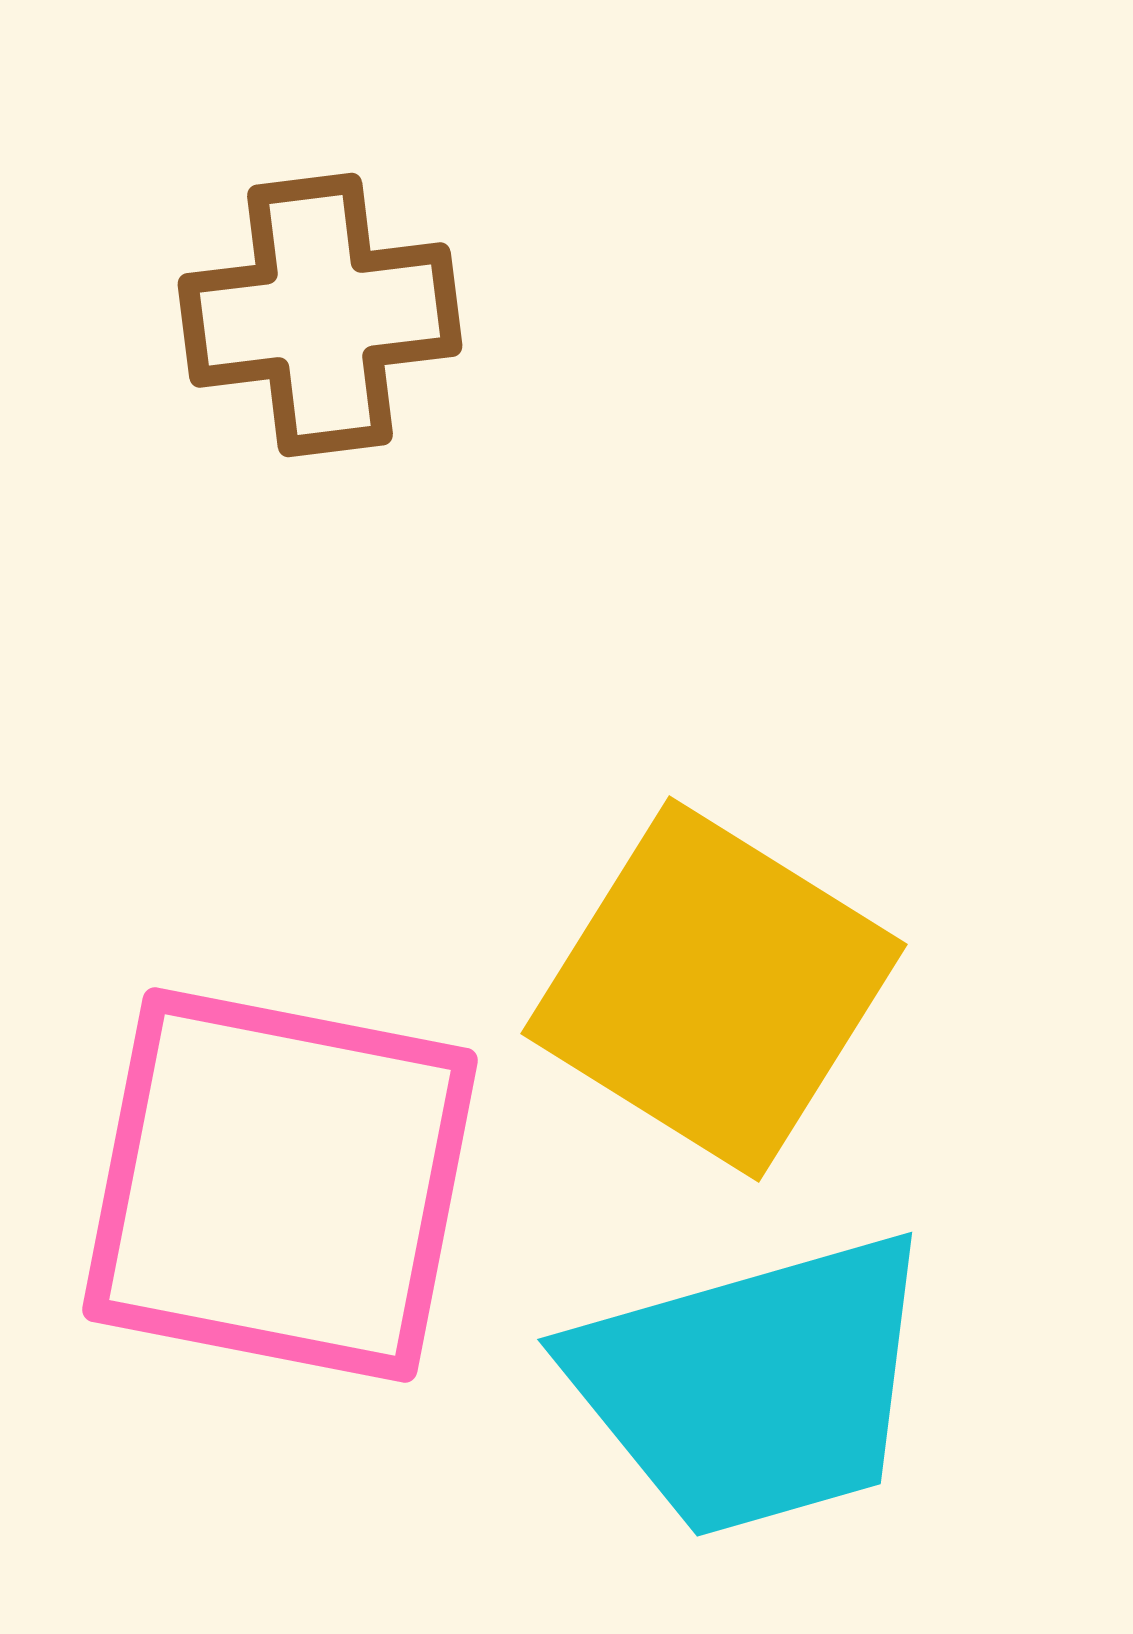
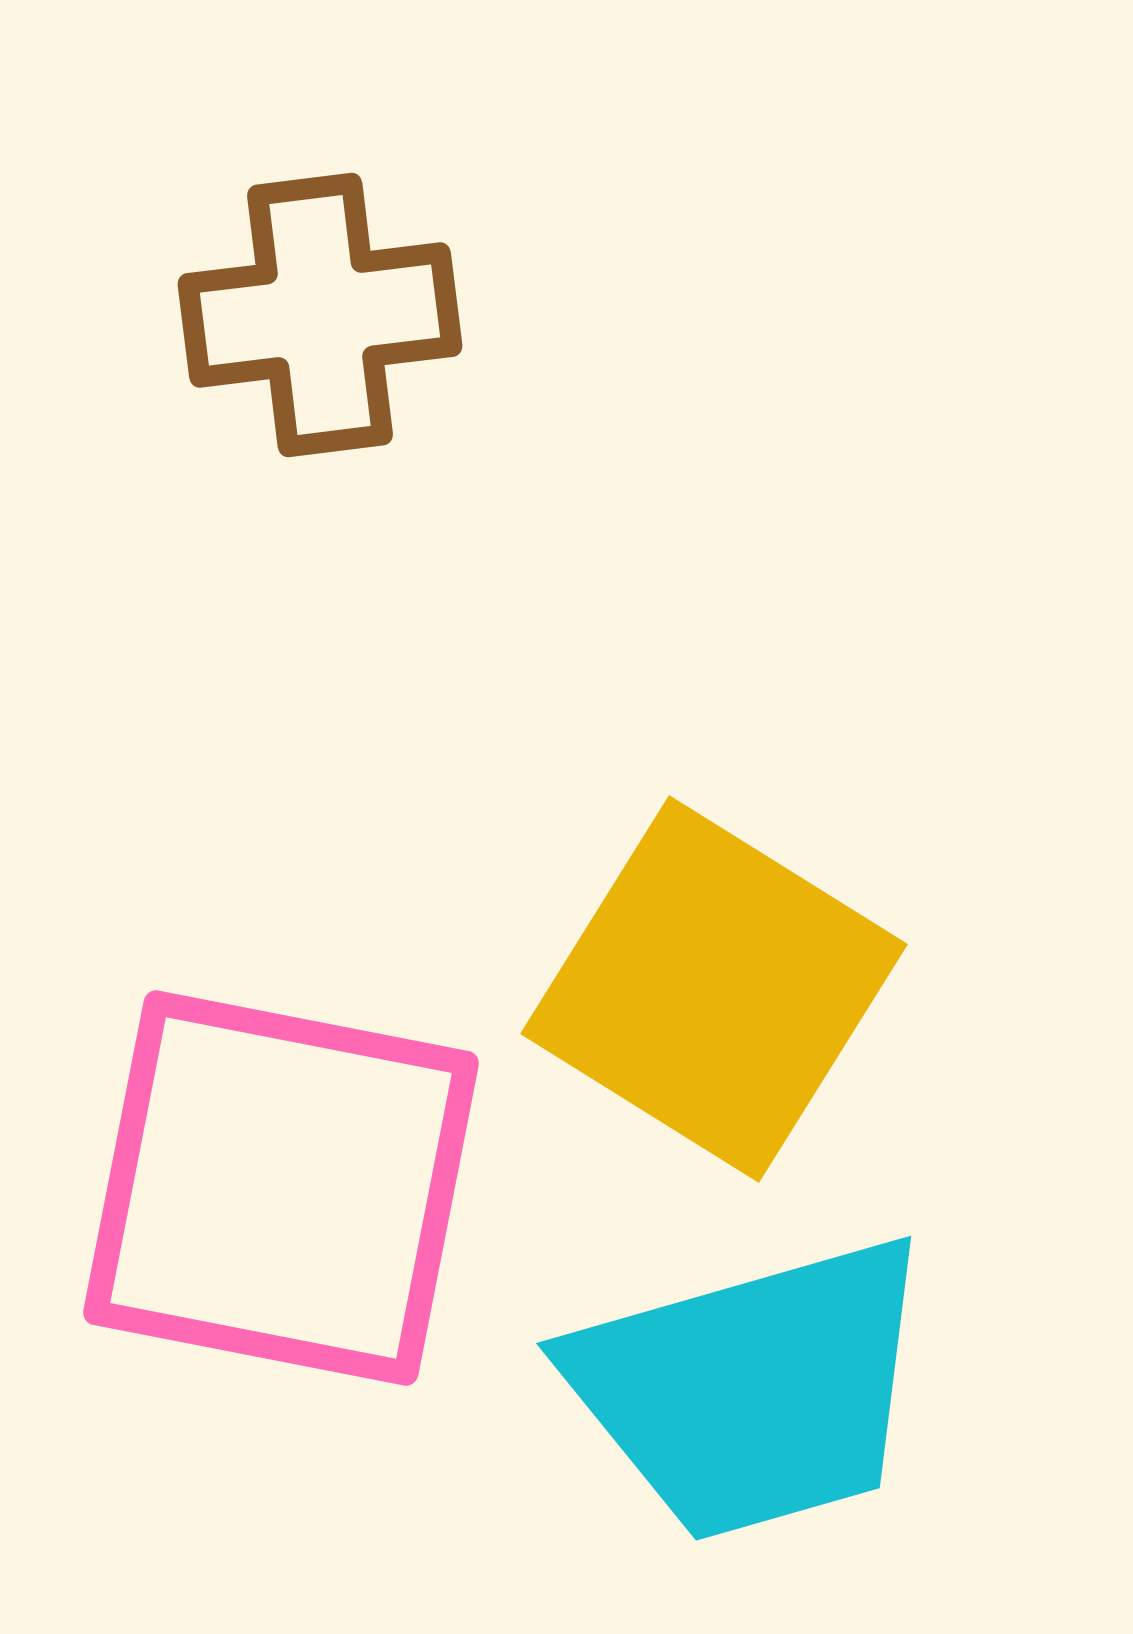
pink square: moved 1 px right, 3 px down
cyan trapezoid: moved 1 px left, 4 px down
